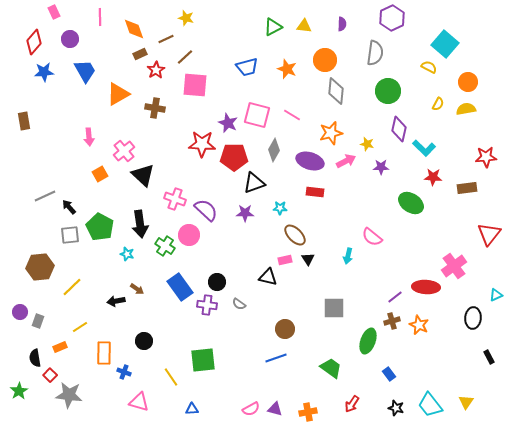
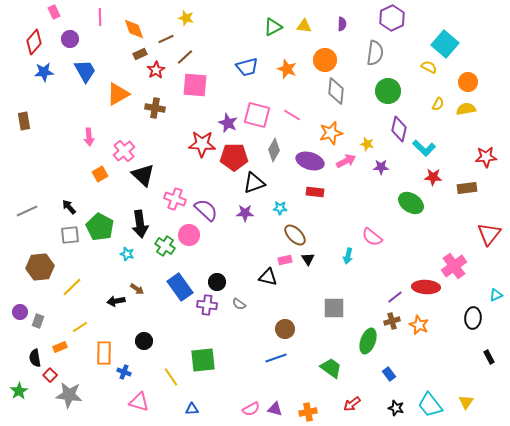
gray line at (45, 196): moved 18 px left, 15 px down
red arrow at (352, 404): rotated 18 degrees clockwise
